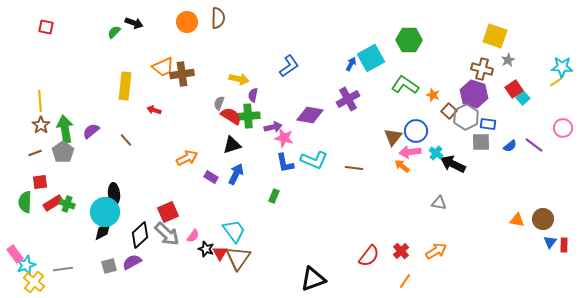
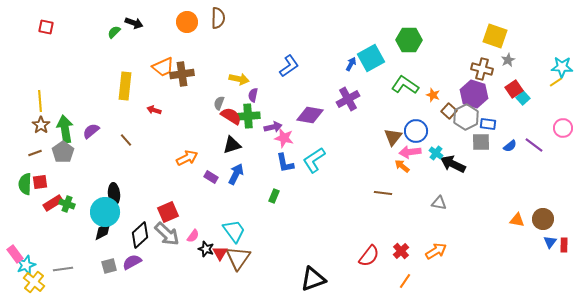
cyan L-shape at (314, 160): rotated 124 degrees clockwise
brown line at (354, 168): moved 29 px right, 25 px down
green semicircle at (25, 202): moved 18 px up
